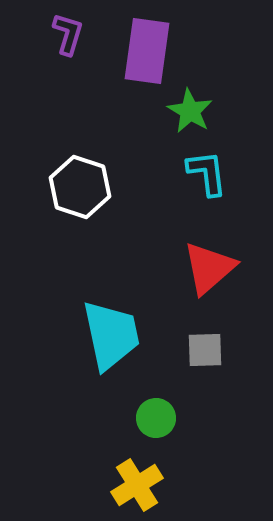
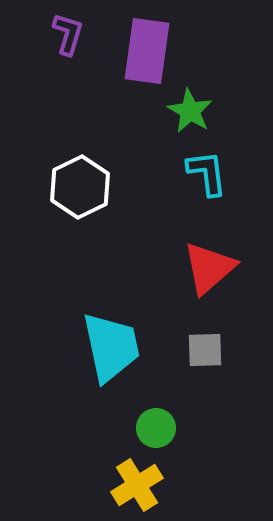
white hexagon: rotated 16 degrees clockwise
cyan trapezoid: moved 12 px down
green circle: moved 10 px down
